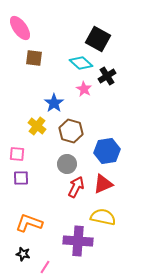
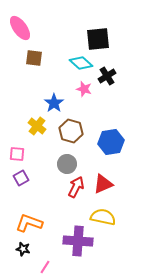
black square: rotated 35 degrees counterclockwise
pink star: rotated 14 degrees counterclockwise
blue hexagon: moved 4 px right, 9 px up
purple square: rotated 28 degrees counterclockwise
black star: moved 5 px up
